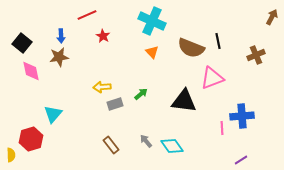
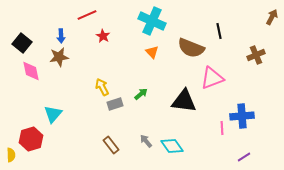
black line: moved 1 px right, 10 px up
yellow arrow: rotated 66 degrees clockwise
purple line: moved 3 px right, 3 px up
